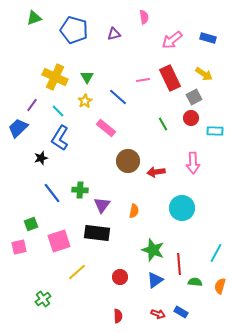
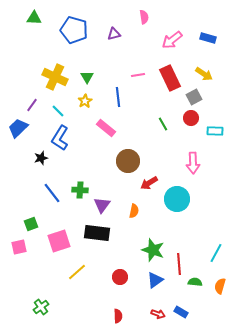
green triangle at (34, 18): rotated 21 degrees clockwise
pink line at (143, 80): moved 5 px left, 5 px up
blue line at (118, 97): rotated 42 degrees clockwise
red arrow at (156, 172): moved 7 px left, 11 px down; rotated 24 degrees counterclockwise
cyan circle at (182, 208): moved 5 px left, 9 px up
green cross at (43, 299): moved 2 px left, 8 px down
